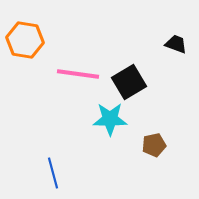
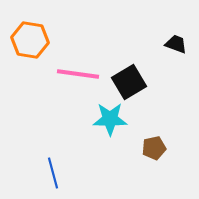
orange hexagon: moved 5 px right
brown pentagon: moved 3 px down
